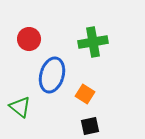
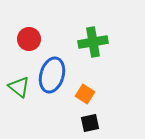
green triangle: moved 1 px left, 20 px up
black square: moved 3 px up
